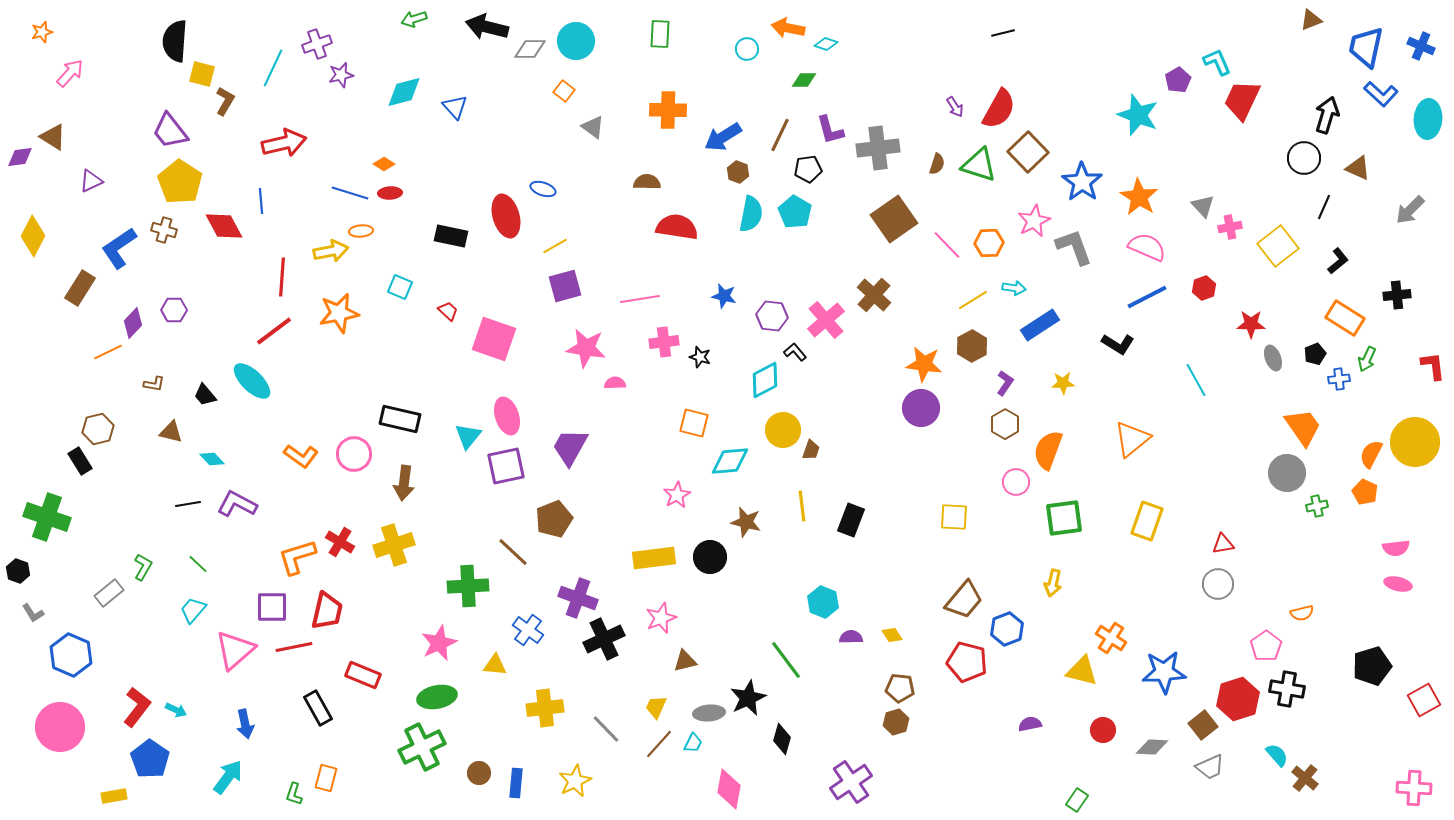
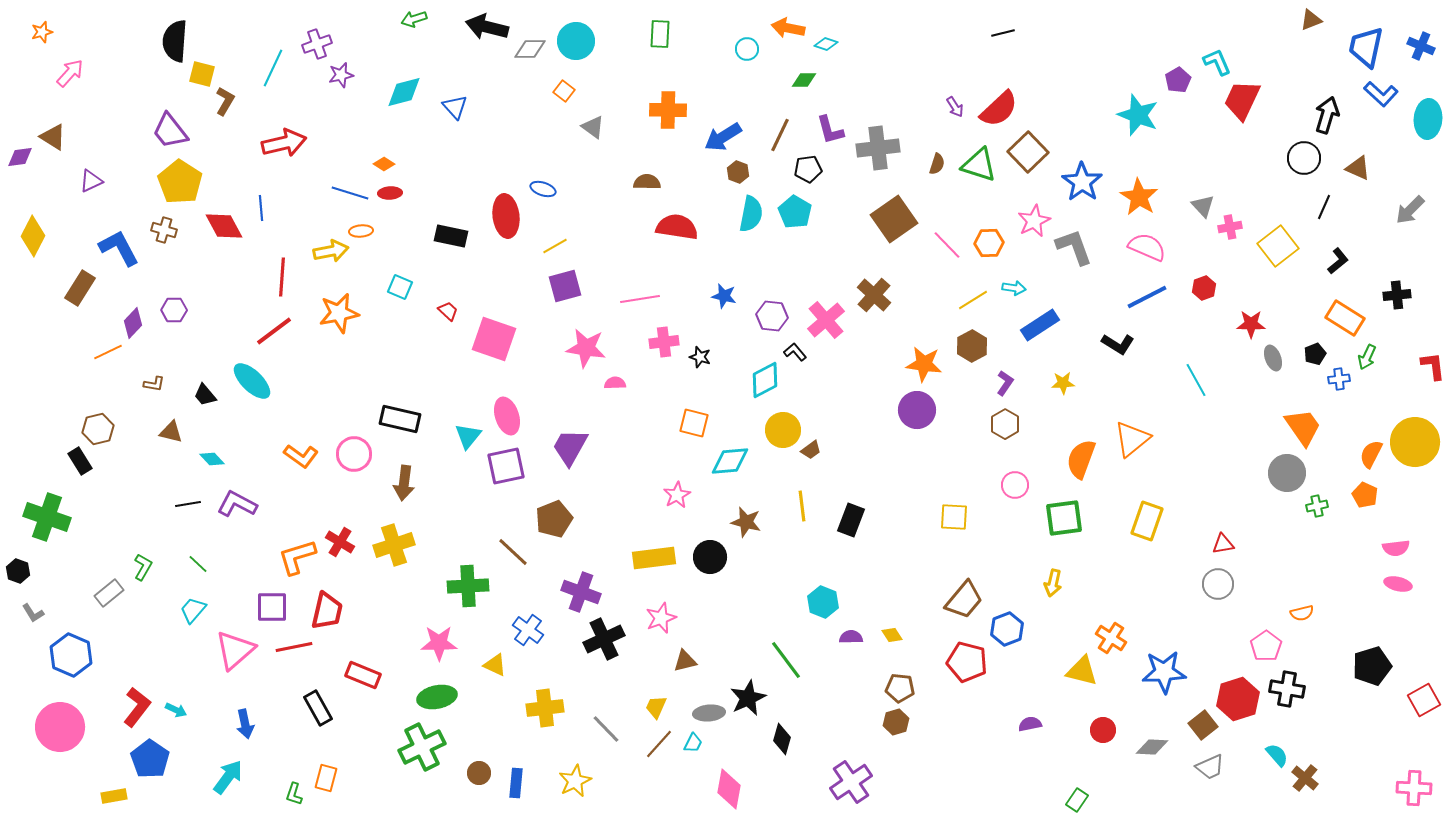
red semicircle at (999, 109): rotated 18 degrees clockwise
blue line at (261, 201): moved 7 px down
red ellipse at (506, 216): rotated 9 degrees clockwise
blue L-shape at (119, 248): rotated 96 degrees clockwise
green arrow at (1367, 359): moved 2 px up
purple circle at (921, 408): moved 4 px left, 2 px down
brown trapezoid at (811, 450): rotated 35 degrees clockwise
orange semicircle at (1048, 450): moved 33 px right, 9 px down
pink circle at (1016, 482): moved 1 px left, 3 px down
orange pentagon at (1365, 492): moved 3 px down
purple cross at (578, 598): moved 3 px right, 6 px up
pink star at (439, 643): rotated 24 degrees clockwise
yellow triangle at (495, 665): rotated 20 degrees clockwise
